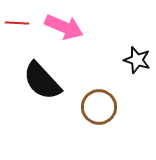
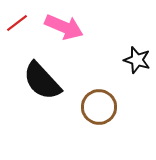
red line: rotated 40 degrees counterclockwise
